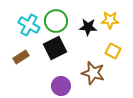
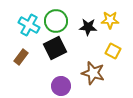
brown rectangle: rotated 21 degrees counterclockwise
